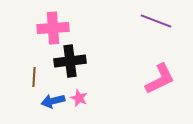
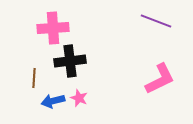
brown line: moved 1 px down
